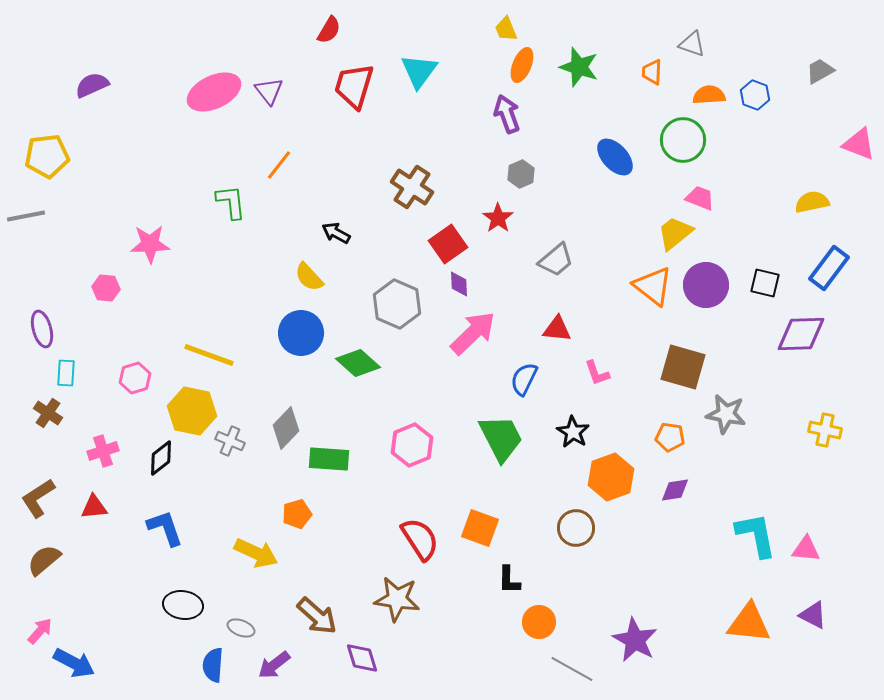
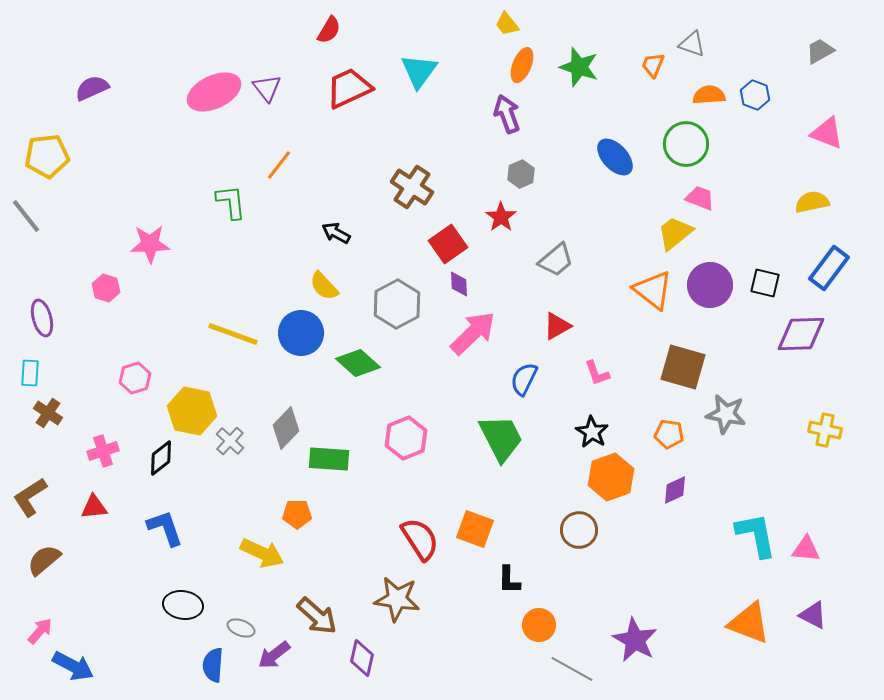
yellow trapezoid at (506, 29): moved 1 px right, 5 px up; rotated 16 degrees counterclockwise
gray trapezoid at (820, 71): moved 20 px up
orange trapezoid at (652, 72): moved 1 px right, 7 px up; rotated 20 degrees clockwise
purple semicircle at (92, 85): moved 3 px down
red trapezoid at (354, 86): moved 5 px left, 2 px down; rotated 48 degrees clockwise
purple triangle at (269, 91): moved 2 px left, 3 px up
green circle at (683, 140): moved 3 px right, 4 px down
pink triangle at (859, 144): moved 32 px left, 11 px up
gray line at (26, 216): rotated 63 degrees clockwise
red star at (498, 218): moved 3 px right, 1 px up
yellow semicircle at (309, 277): moved 15 px right, 9 px down
purple circle at (706, 285): moved 4 px right
orange triangle at (653, 286): moved 4 px down
pink hexagon at (106, 288): rotated 12 degrees clockwise
gray hexagon at (397, 304): rotated 9 degrees clockwise
purple ellipse at (42, 329): moved 11 px up
red triangle at (557, 329): moved 3 px up; rotated 36 degrees counterclockwise
yellow line at (209, 355): moved 24 px right, 21 px up
cyan rectangle at (66, 373): moved 36 px left
black star at (573, 432): moved 19 px right
orange pentagon at (670, 437): moved 1 px left, 3 px up
gray cross at (230, 441): rotated 20 degrees clockwise
pink hexagon at (412, 445): moved 6 px left, 7 px up
purple diamond at (675, 490): rotated 16 degrees counterclockwise
brown L-shape at (38, 498): moved 8 px left, 1 px up
orange pentagon at (297, 514): rotated 16 degrees clockwise
orange square at (480, 528): moved 5 px left, 1 px down
brown circle at (576, 528): moved 3 px right, 2 px down
yellow arrow at (256, 553): moved 6 px right
orange circle at (539, 622): moved 3 px down
orange triangle at (749, 623): rotated 15 degrees clockwise
purple diamond at (362, 658): rotated 30 degrees clockwise
blue arrow at (74, 663): moved 1 px left, 3 px down
purple arrow at (274, 665): moved 10 px up
